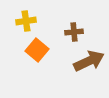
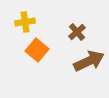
yellow cross: moved 1 px left, 1 px down
brown cross: moved 3 px right; rotated 36 degrees counterclockwise
